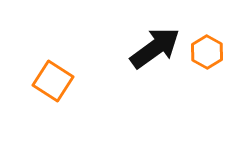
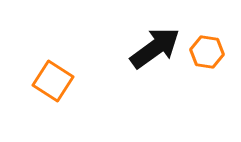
orange hexagon: rotated 20 degrees counterclockwise
